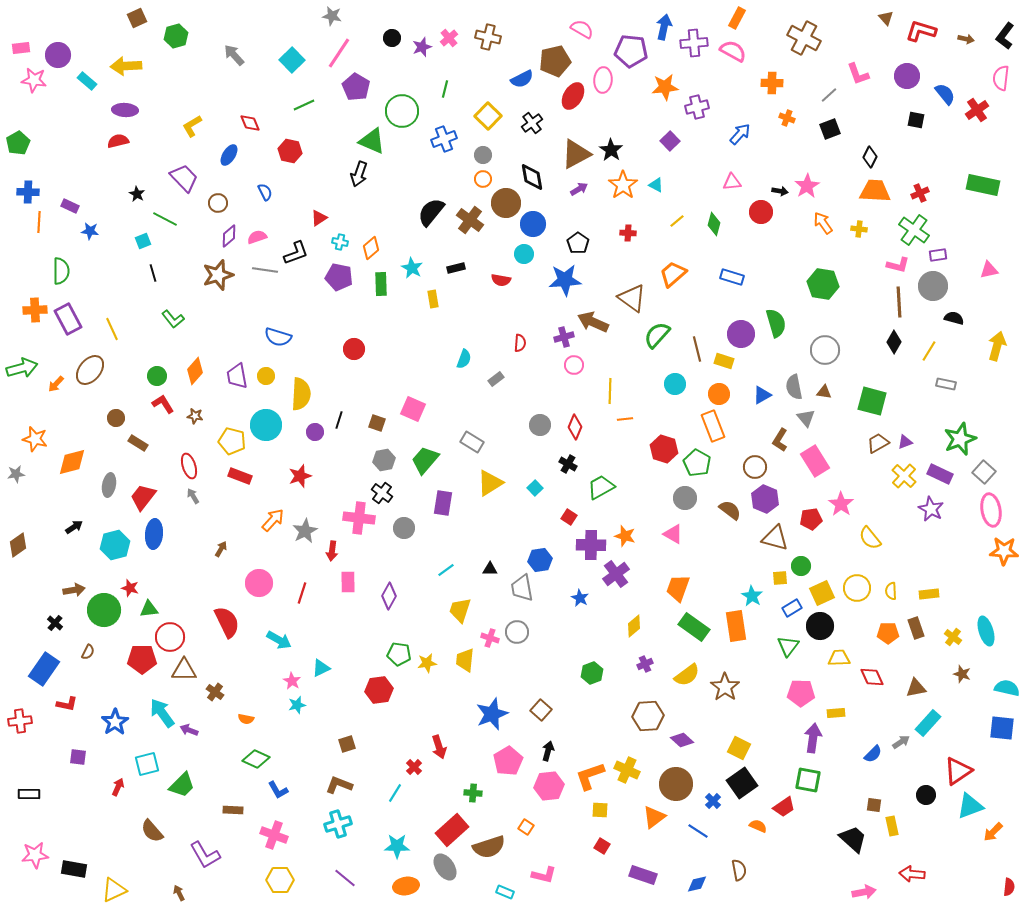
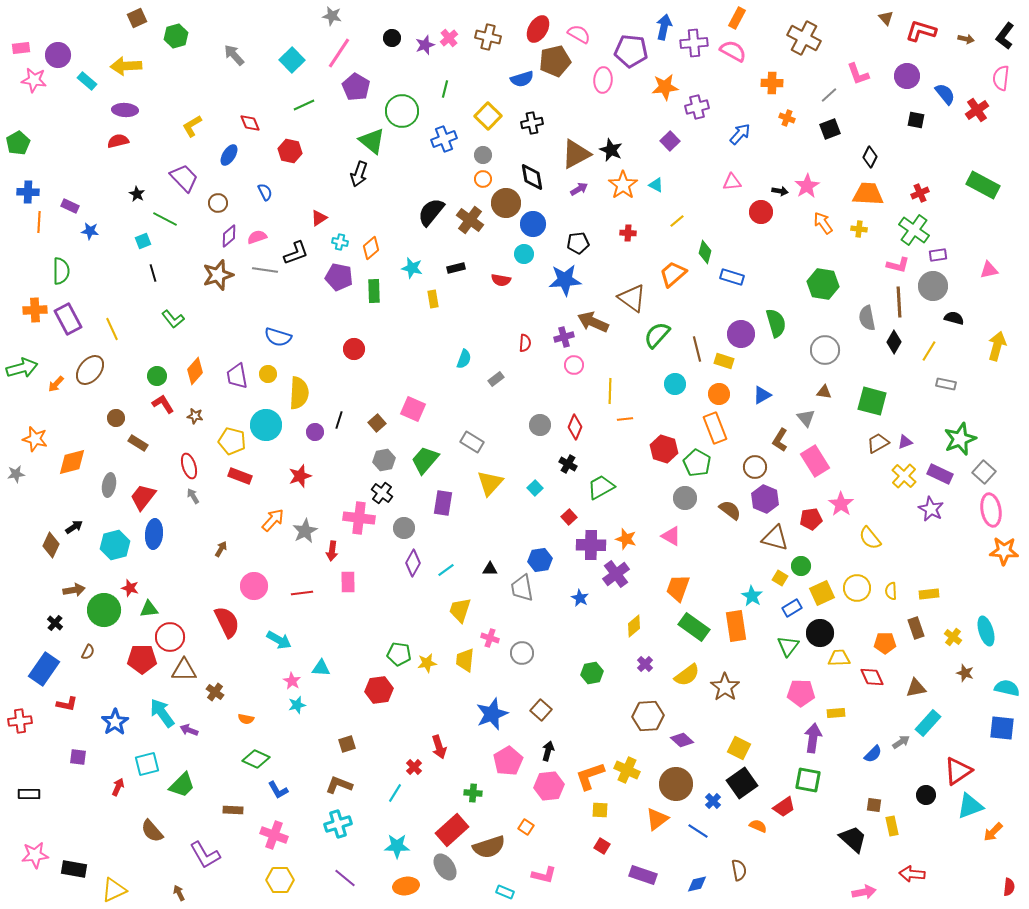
pink semicircle at (582, 29): moved 3 px left, 5 px down
purple star at (422, 47): moved 3 px right, 2 px up
blue semicircle at (522, 79): rotated 10 degrees clockwise
red ellipse at (573, 96): moved 35 px left, 67 px up
black cross at (532, 123): rotated 25 degrees clockwise
green triangle at (372, 141): rotated 16 degrees clockwise
black star at (611, 150): rotated 10 degrees counterclockwise
green rectangle at (983, 185): rotated 16 degrees clockwise
orange trapezoid at (875, 191): moved 7 px left, 3 px down
green diamond at (714, 224): moved 9 px left, 28 px down
black pentagon at (578, 243): rotated 30 degrees clockwise
cyan star at (412, 268): rotated 15 degrees counterclockwise
green rectangle at (381, 284): moved 7 px left, 7 px down
red semicircle at (520, 343): moved 5 px right
yellow circle at (266, 376): moved 2 px right, 2 px up
gray semicircle at (794, 387): moved 73 px right, 69 px up
yellow semicircle at (301, 394): moved 2 px left, 1 px up
brown square at (377, 423): rotated 30 degrees clockwise
orange rectangle at (713, 426): moved 2 px right, 2 px down
yellow triangle at (490, 483): rotated 16 degrees counterclockwise
red square at (569, 517): rotated 14 degrees clockwise
pink triangle at (673, 534): moved 2 px left, 2 px down
orange star at (625, 536): moved 1 px right, 3 px down
brown diamond at (18, 545): moved 33 px right; rotated 30 degrees counterclockwise
yellow square at (780, 578): rotated 35 degrees clockwise
pink circle at (259, 583): moved 5 px left, 3 px down
red line at (302, 593): rotated 65 degrees clockwise
purple diamond at (389, 596): moved 24 px right, 33 px up
black circle at (820, 626): moved 7 px down
gray circle at (517, 632): moved 5 px right, 21 px down
orange pentagon at (888, 633): moved 3 px left, 10 px down
purple cross at (645, 664): rotated 21 degrees counterclockwise
cyan triangle at (321, 668): rotated 30 degrees clockwise
green hexagon at (592, 673): rotated 10 degrees clockwise
brown star at (962, 674): moved 3 px right, 1 px up
orange triangle at (654, 817): moved 3 px right, 2 px down
